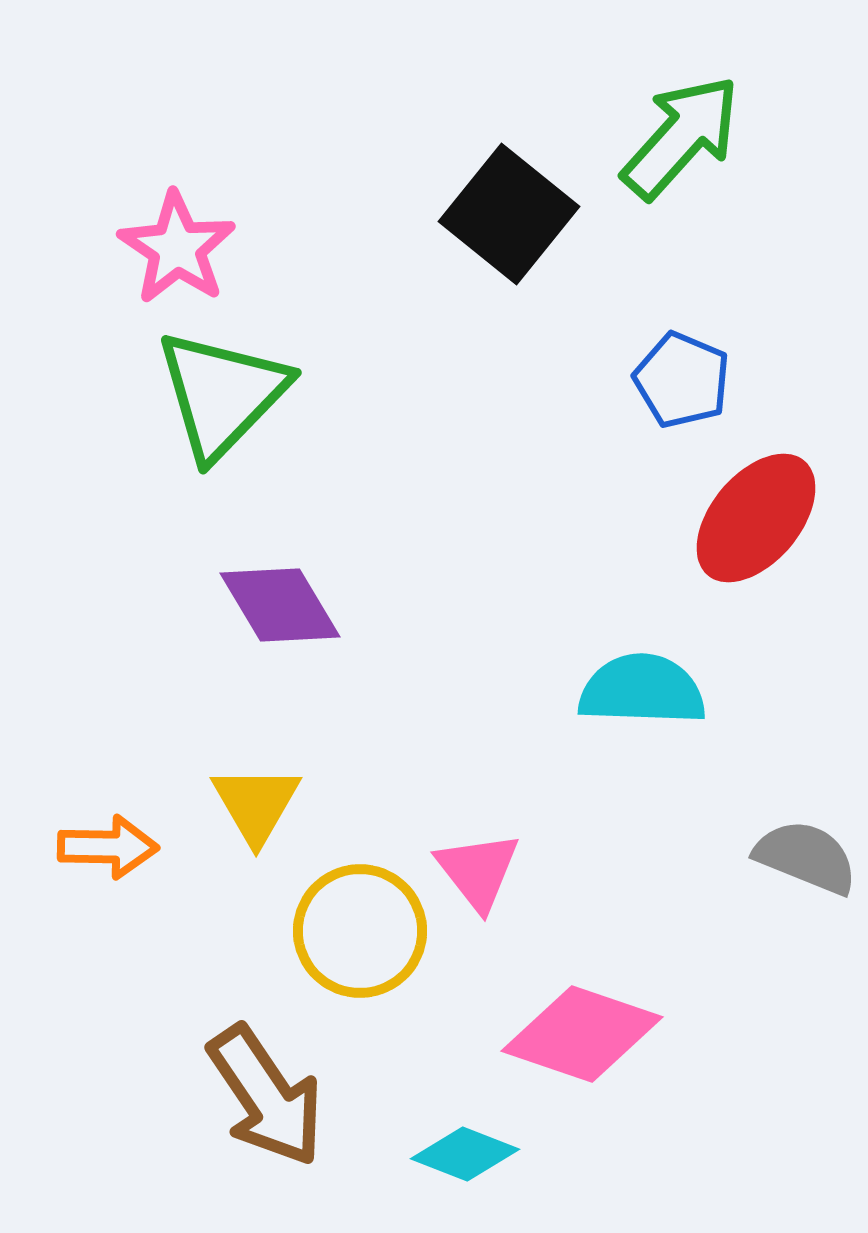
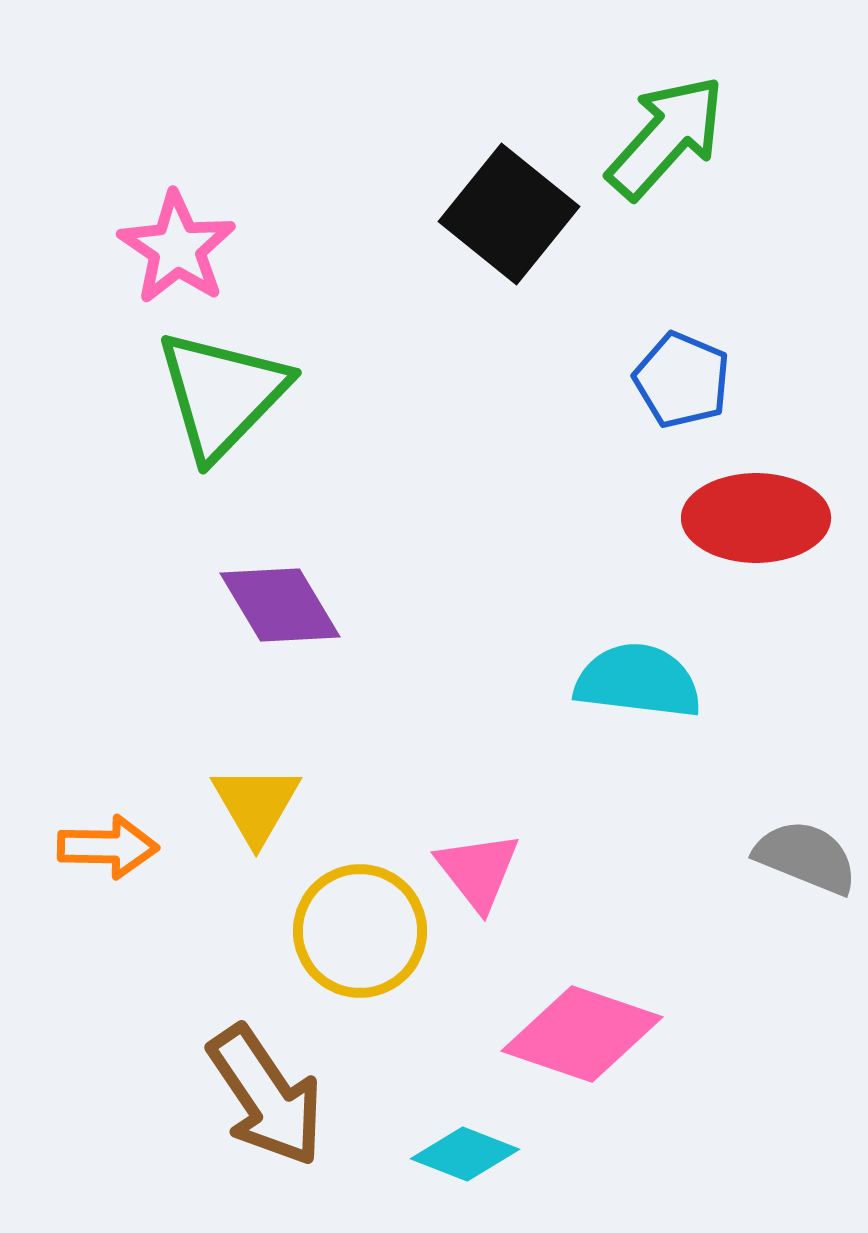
green arrow: moved 15 px left
red ellipse: rotated 50 degrees clockwise
cyan semicircle: moved 4 px left, 9 px up; rotated 5 degrees clockwise
